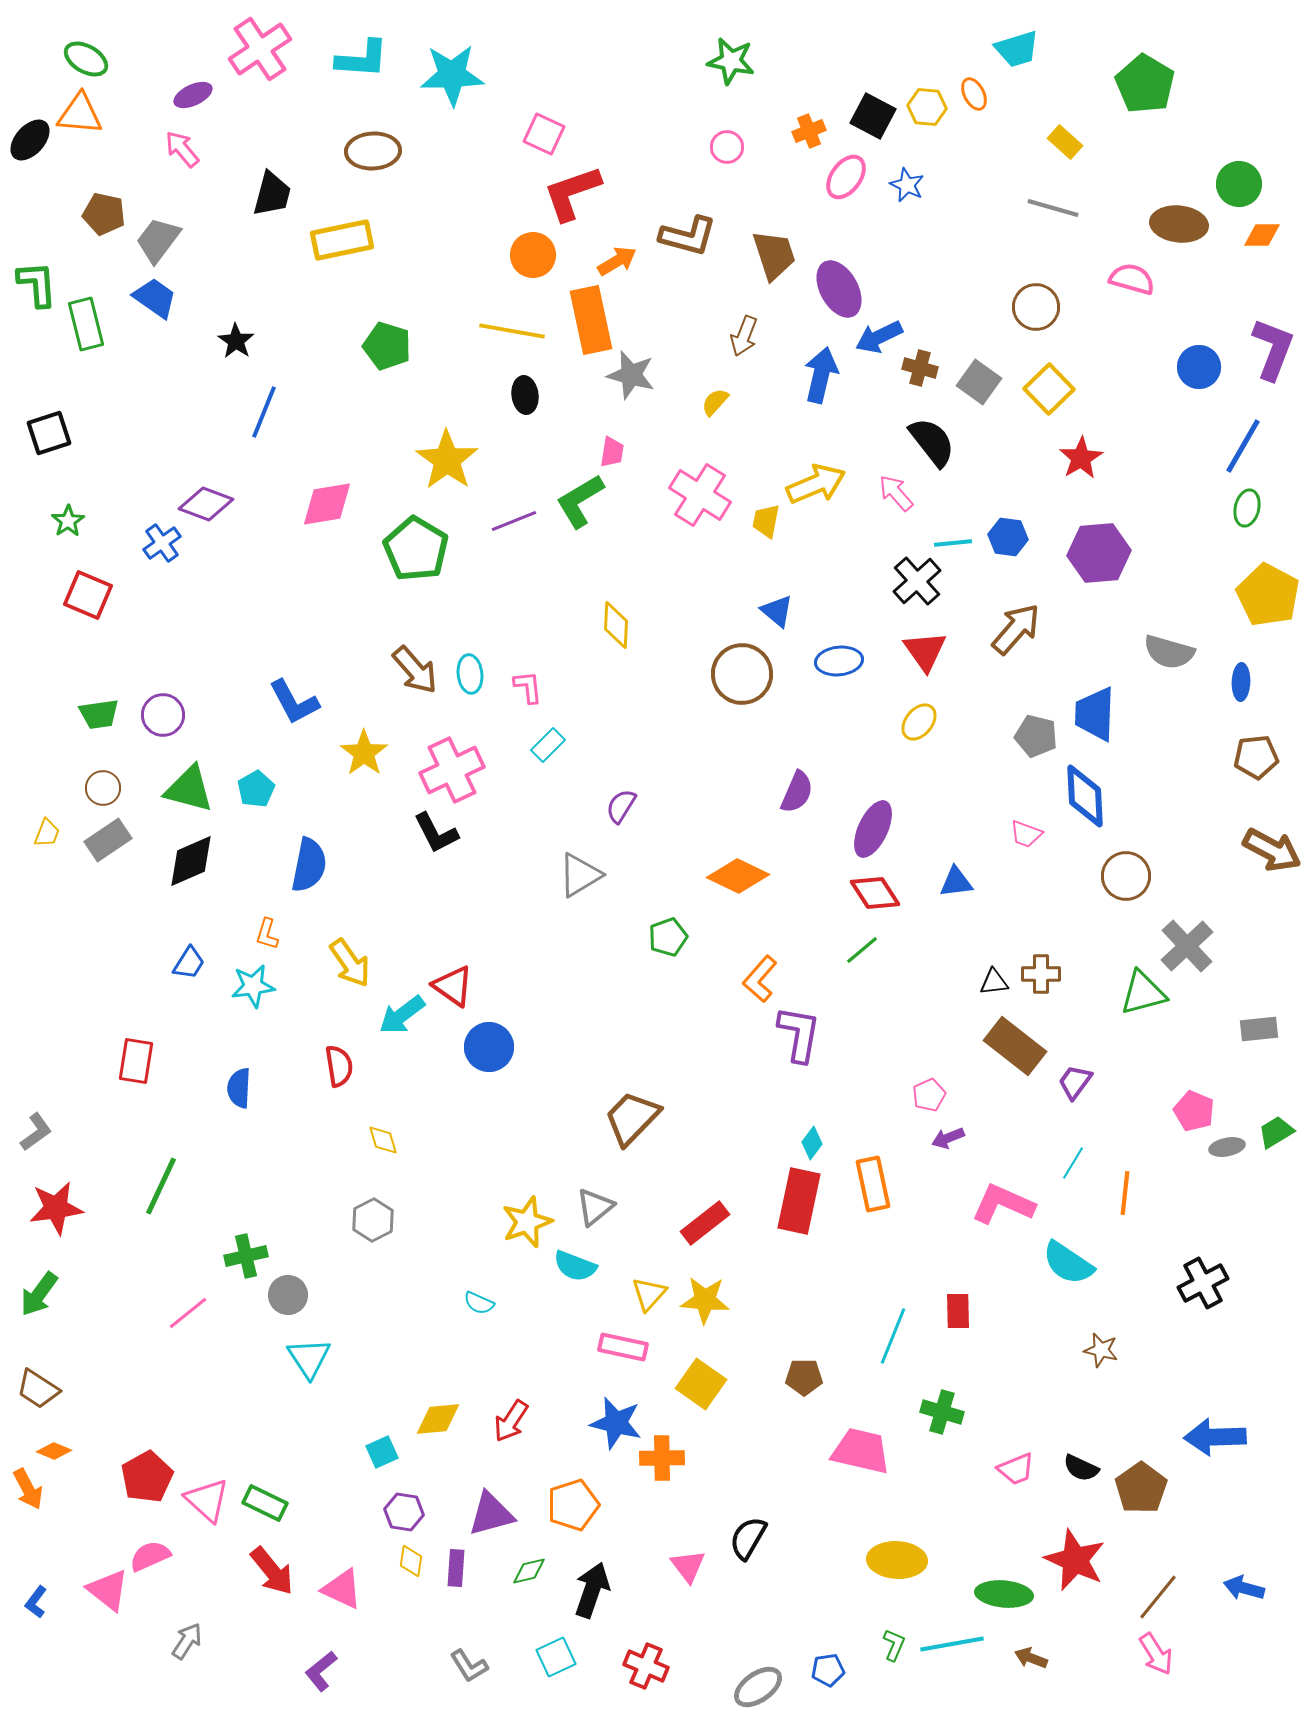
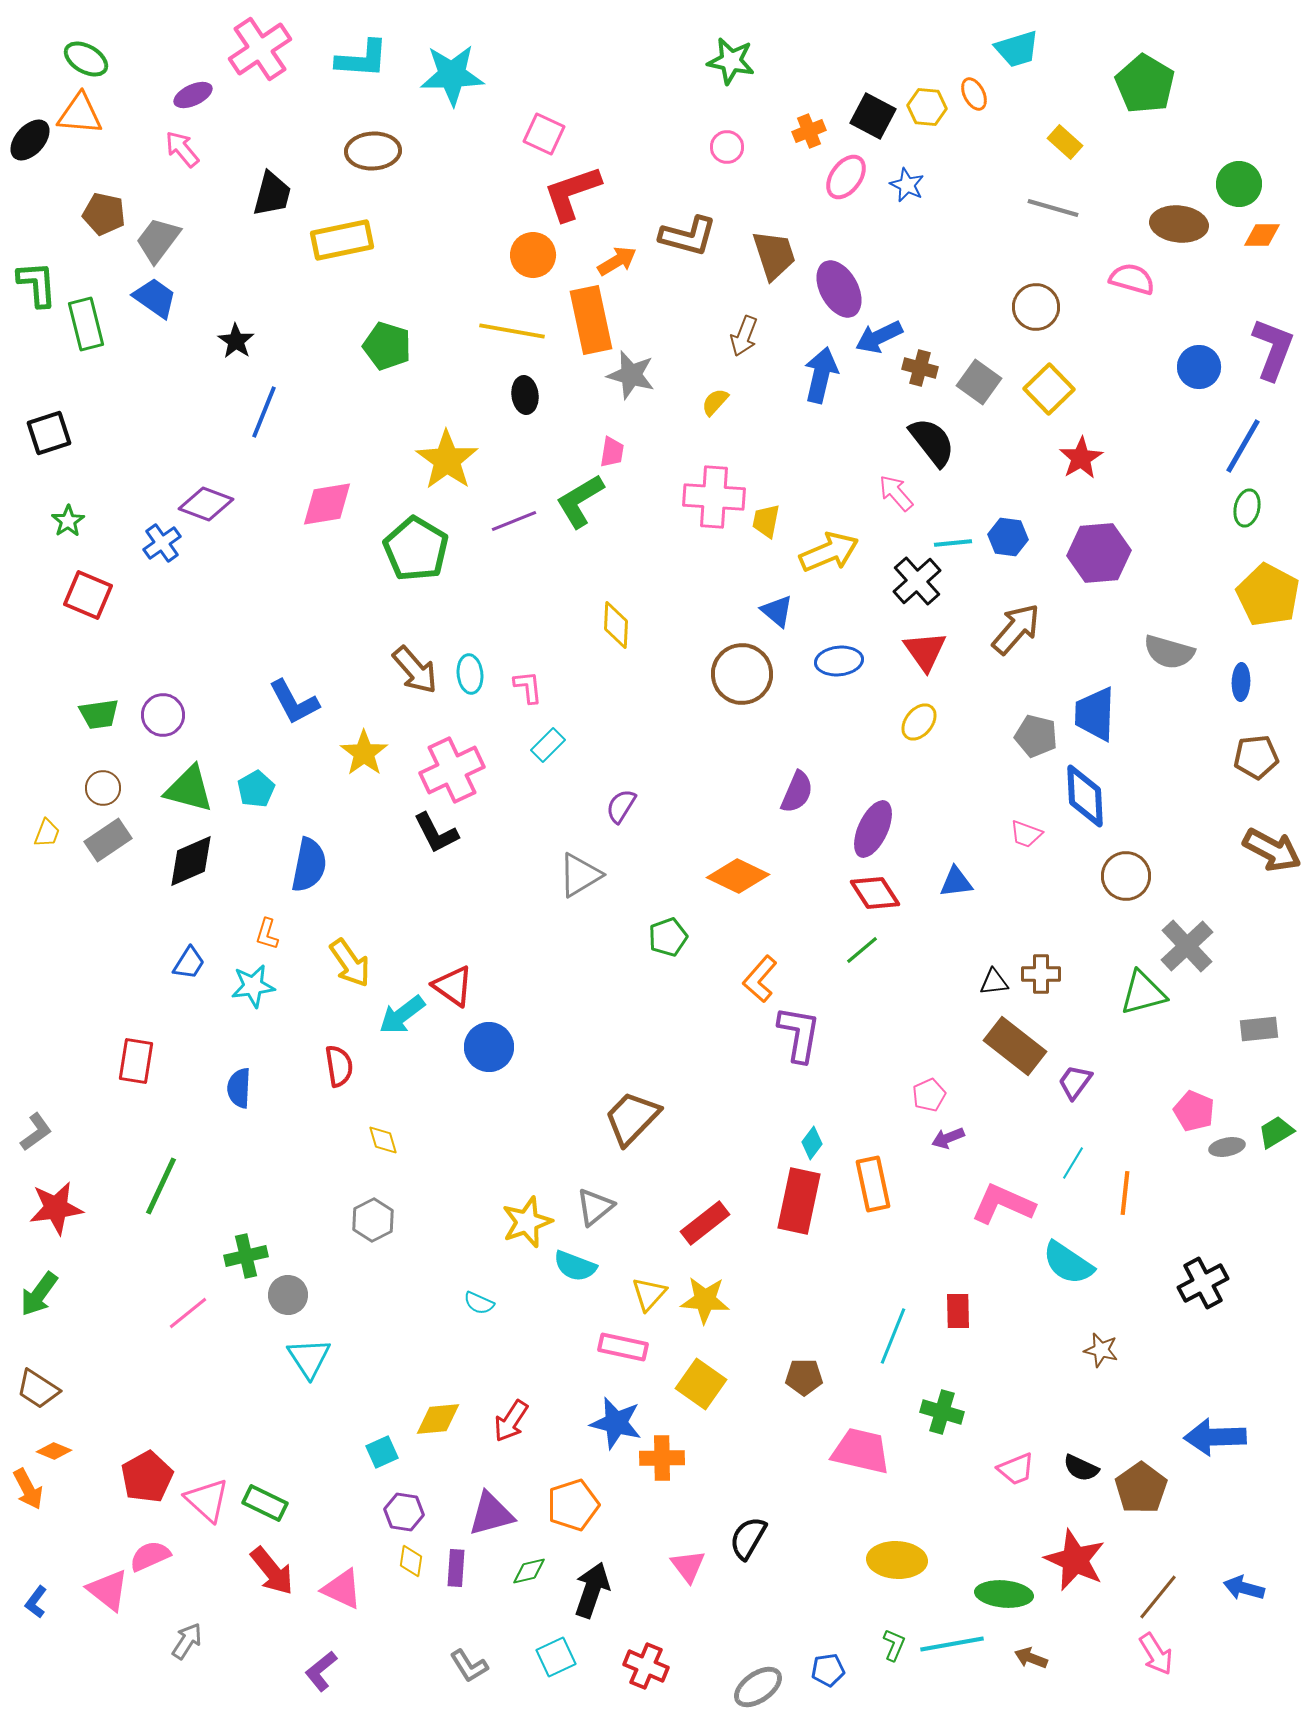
yellow arrow at (816, 484): moved 13 px right, 68 px down
pink cross at (700, 495): moved 14 px right, 2 px down; rotated 28 degrees counterclockwise
